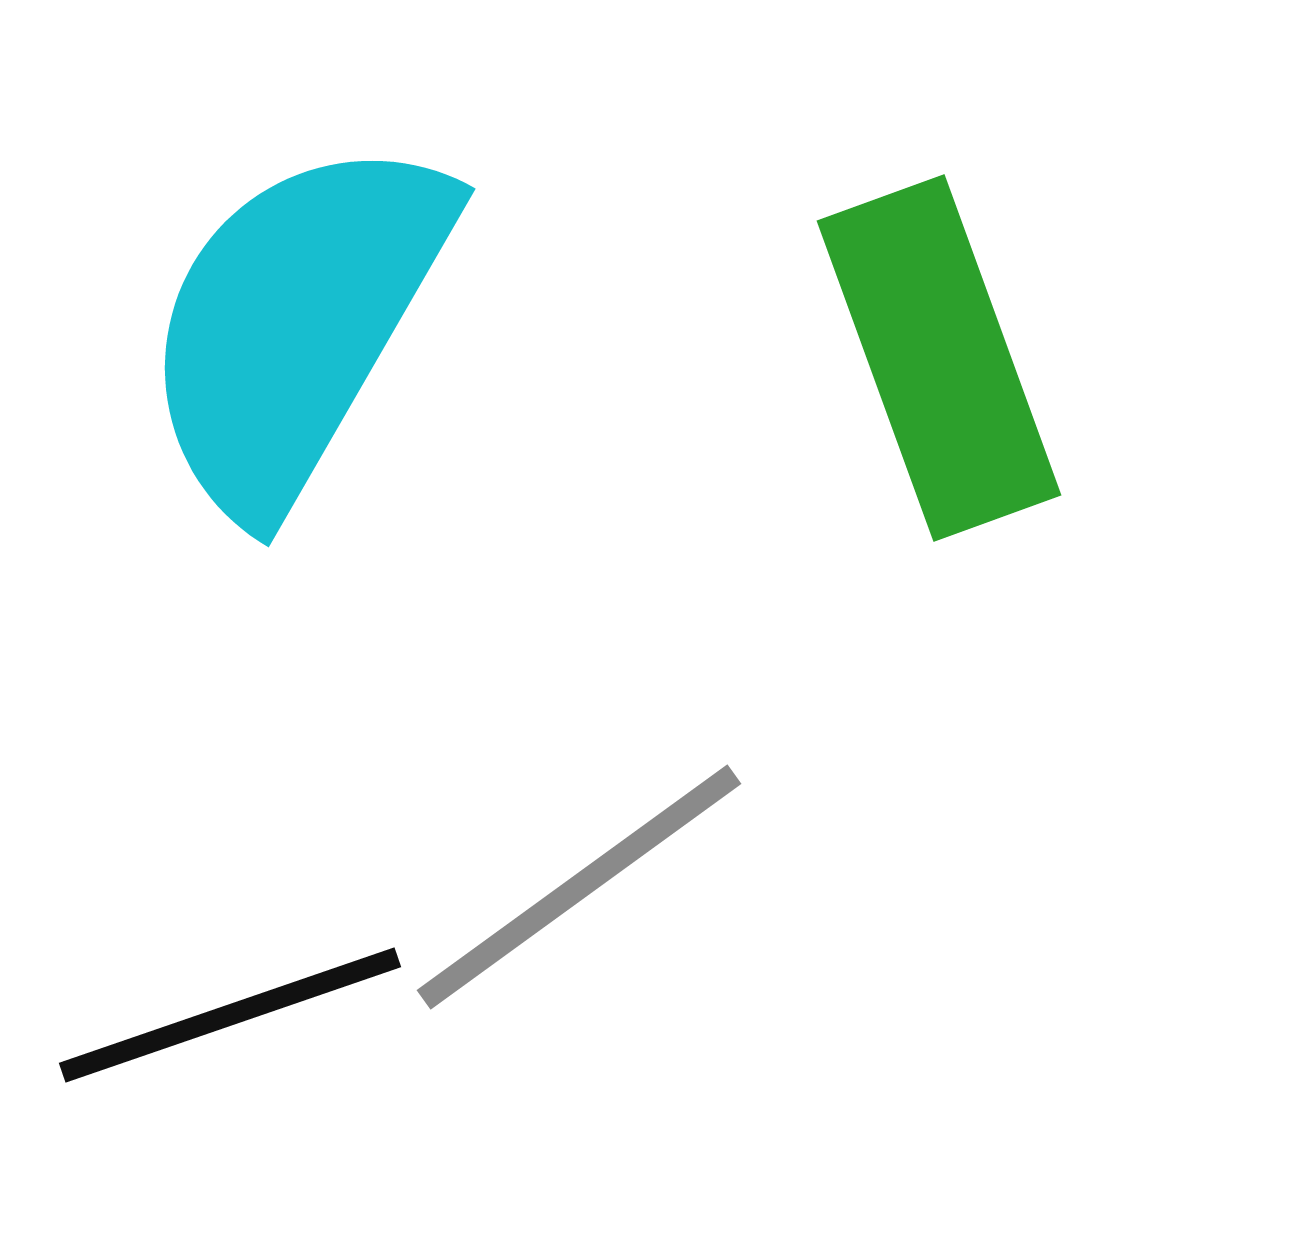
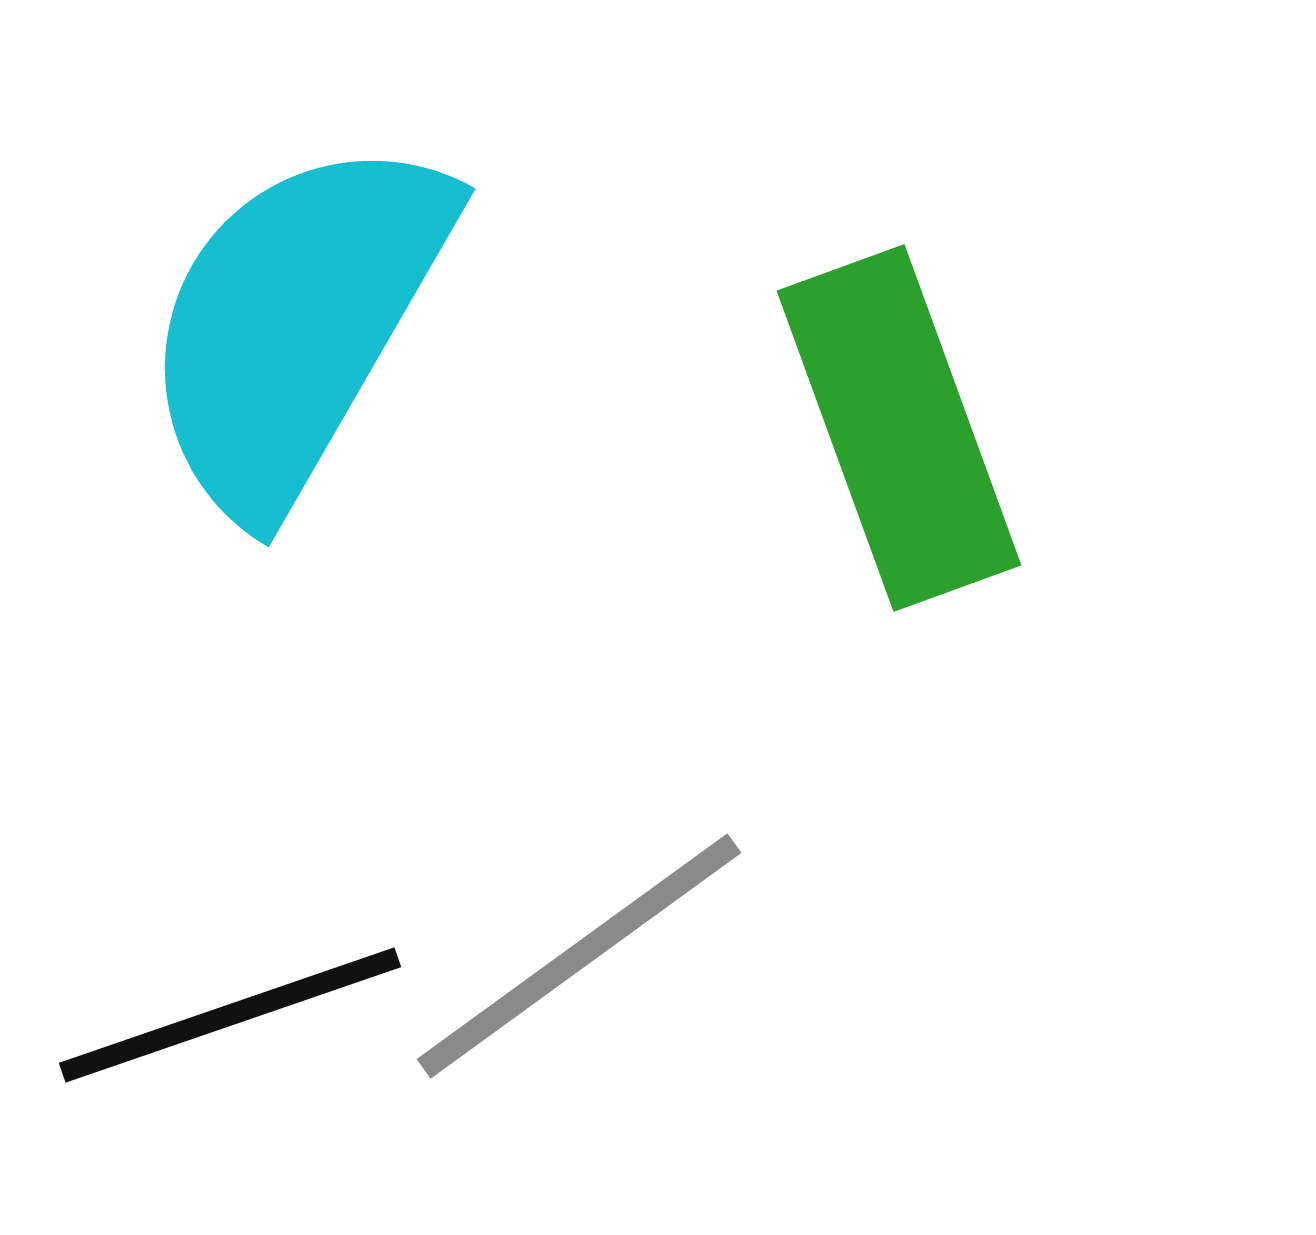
green rectangle: moved 40 px left, 70 px down
gray line: moved 69 px down
